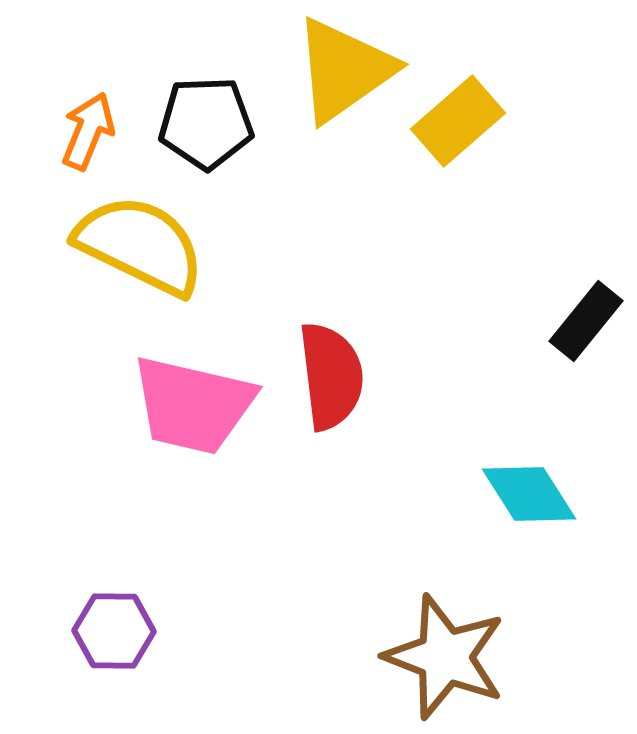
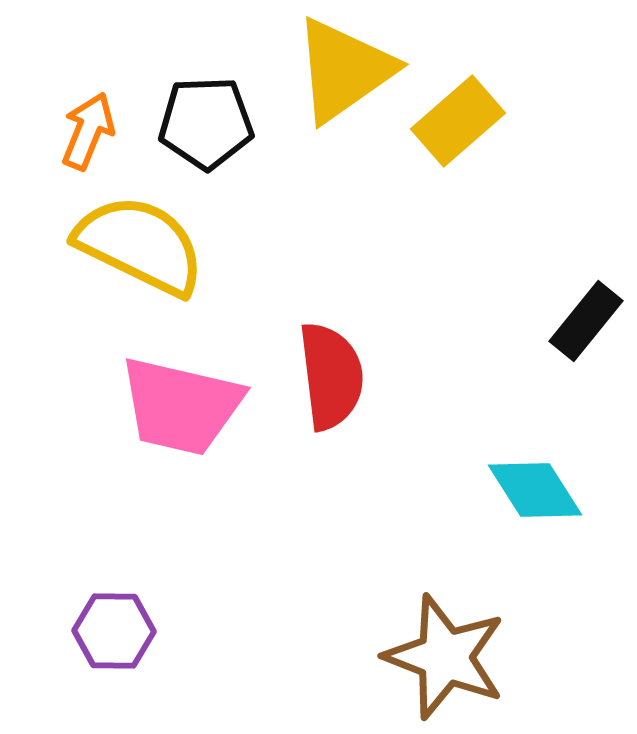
pink trapezoid: moved 12 px left, 1 px down
cyan diamond: moved 6 px right, 4 px up
